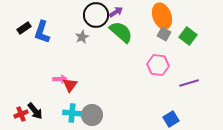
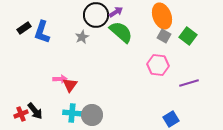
gray square: moved 2 px down
